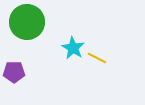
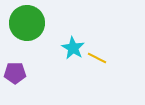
green circle: moved 1 px down
purple pentagon: moved 1 px right, 1 px down
